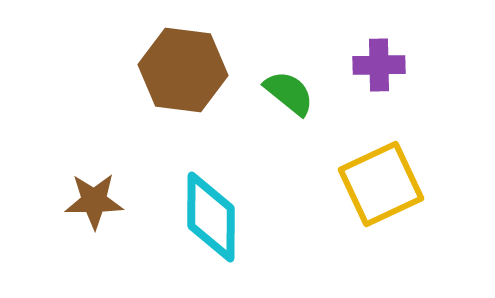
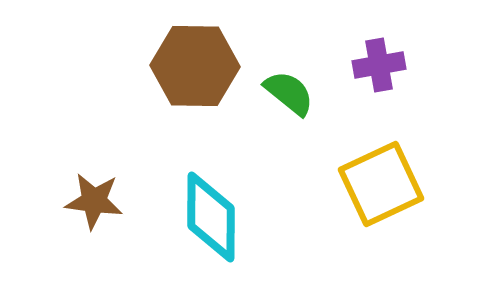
purple cross: rotated 9 degrees counterclockwise
brown hexagon: moved 12 px right, 4 px up; rotated 6 degrees counterclockwise
brown star: rotated 8 degrees clockwise
